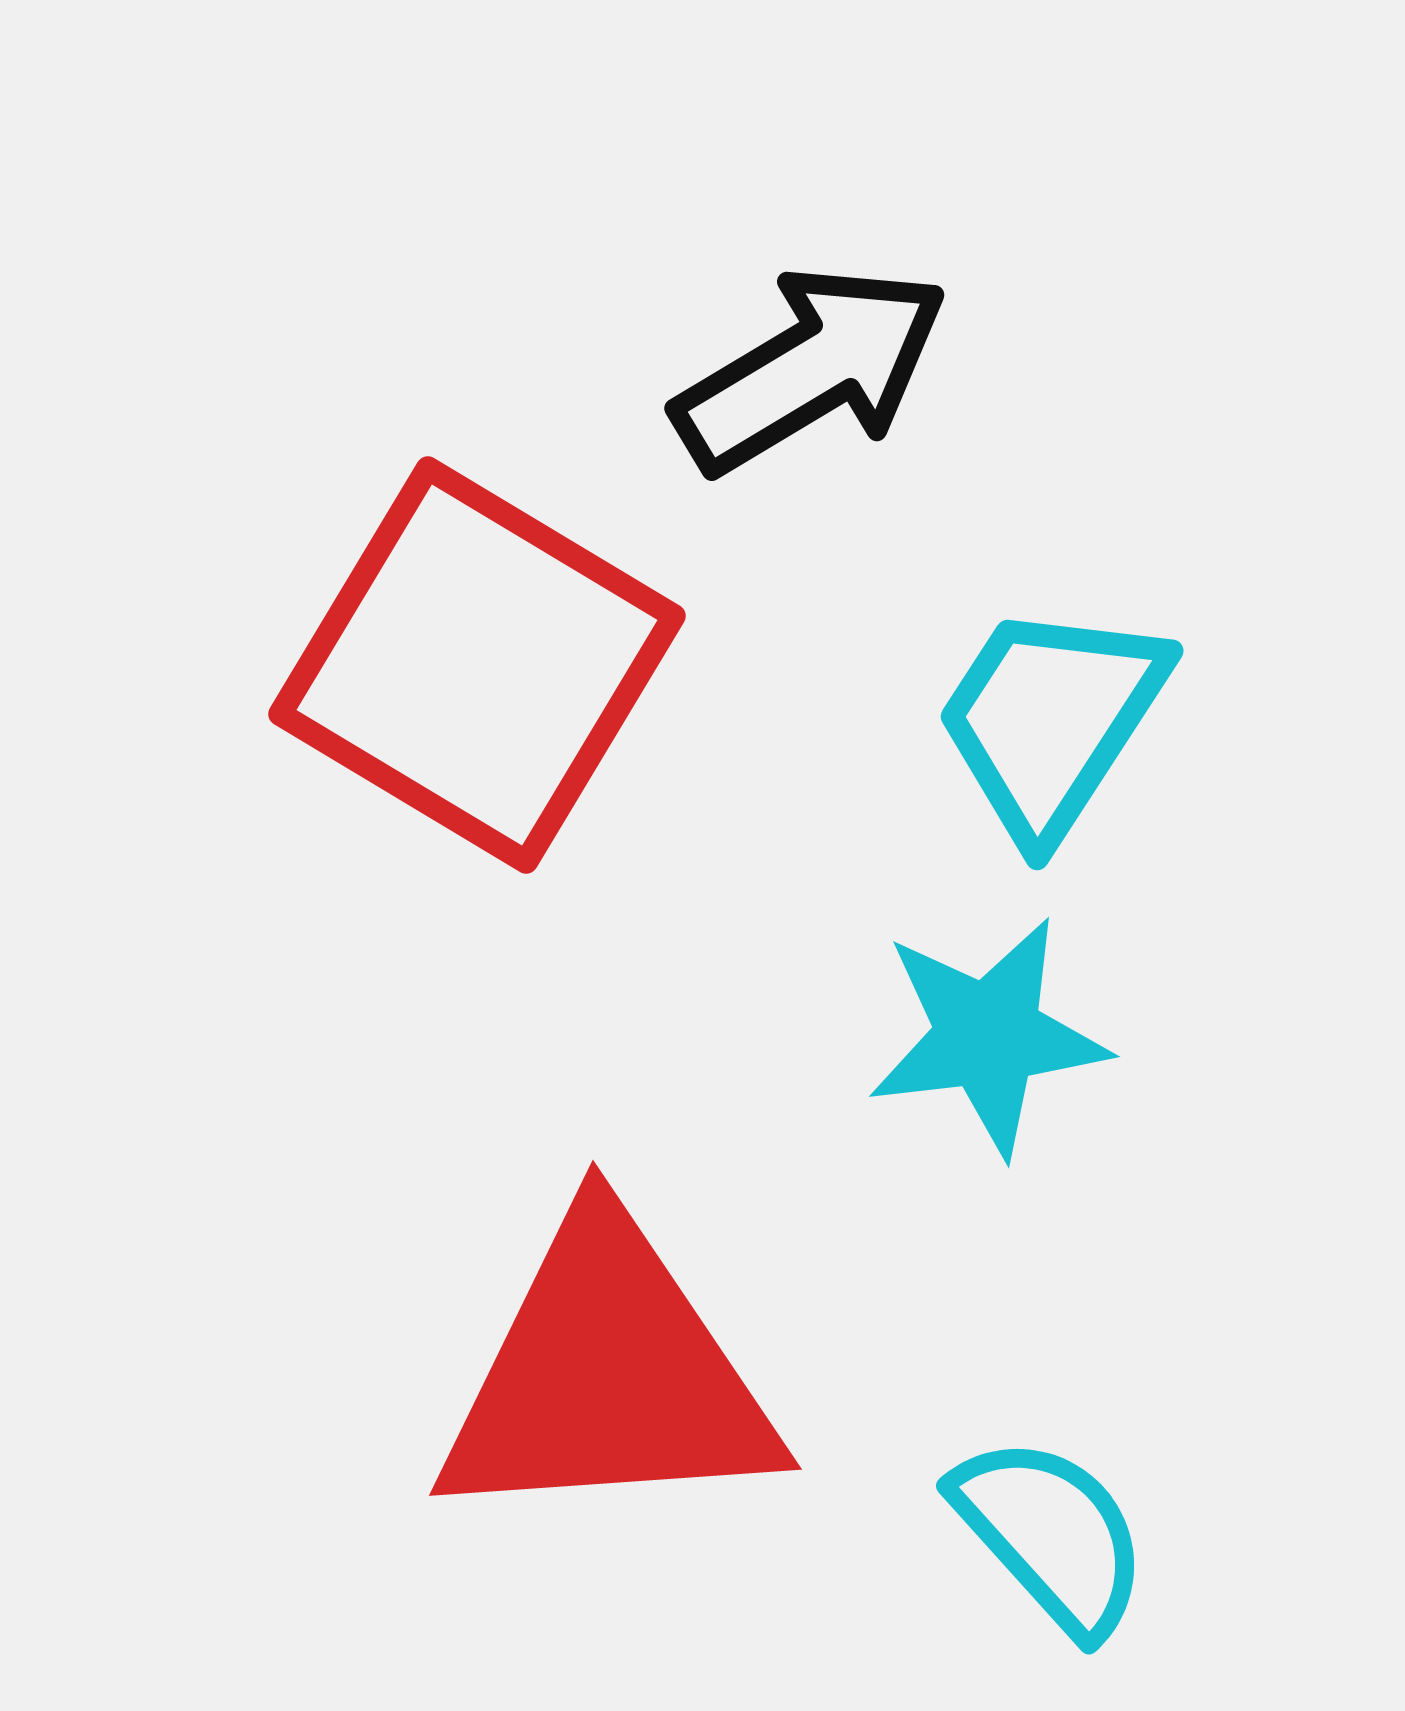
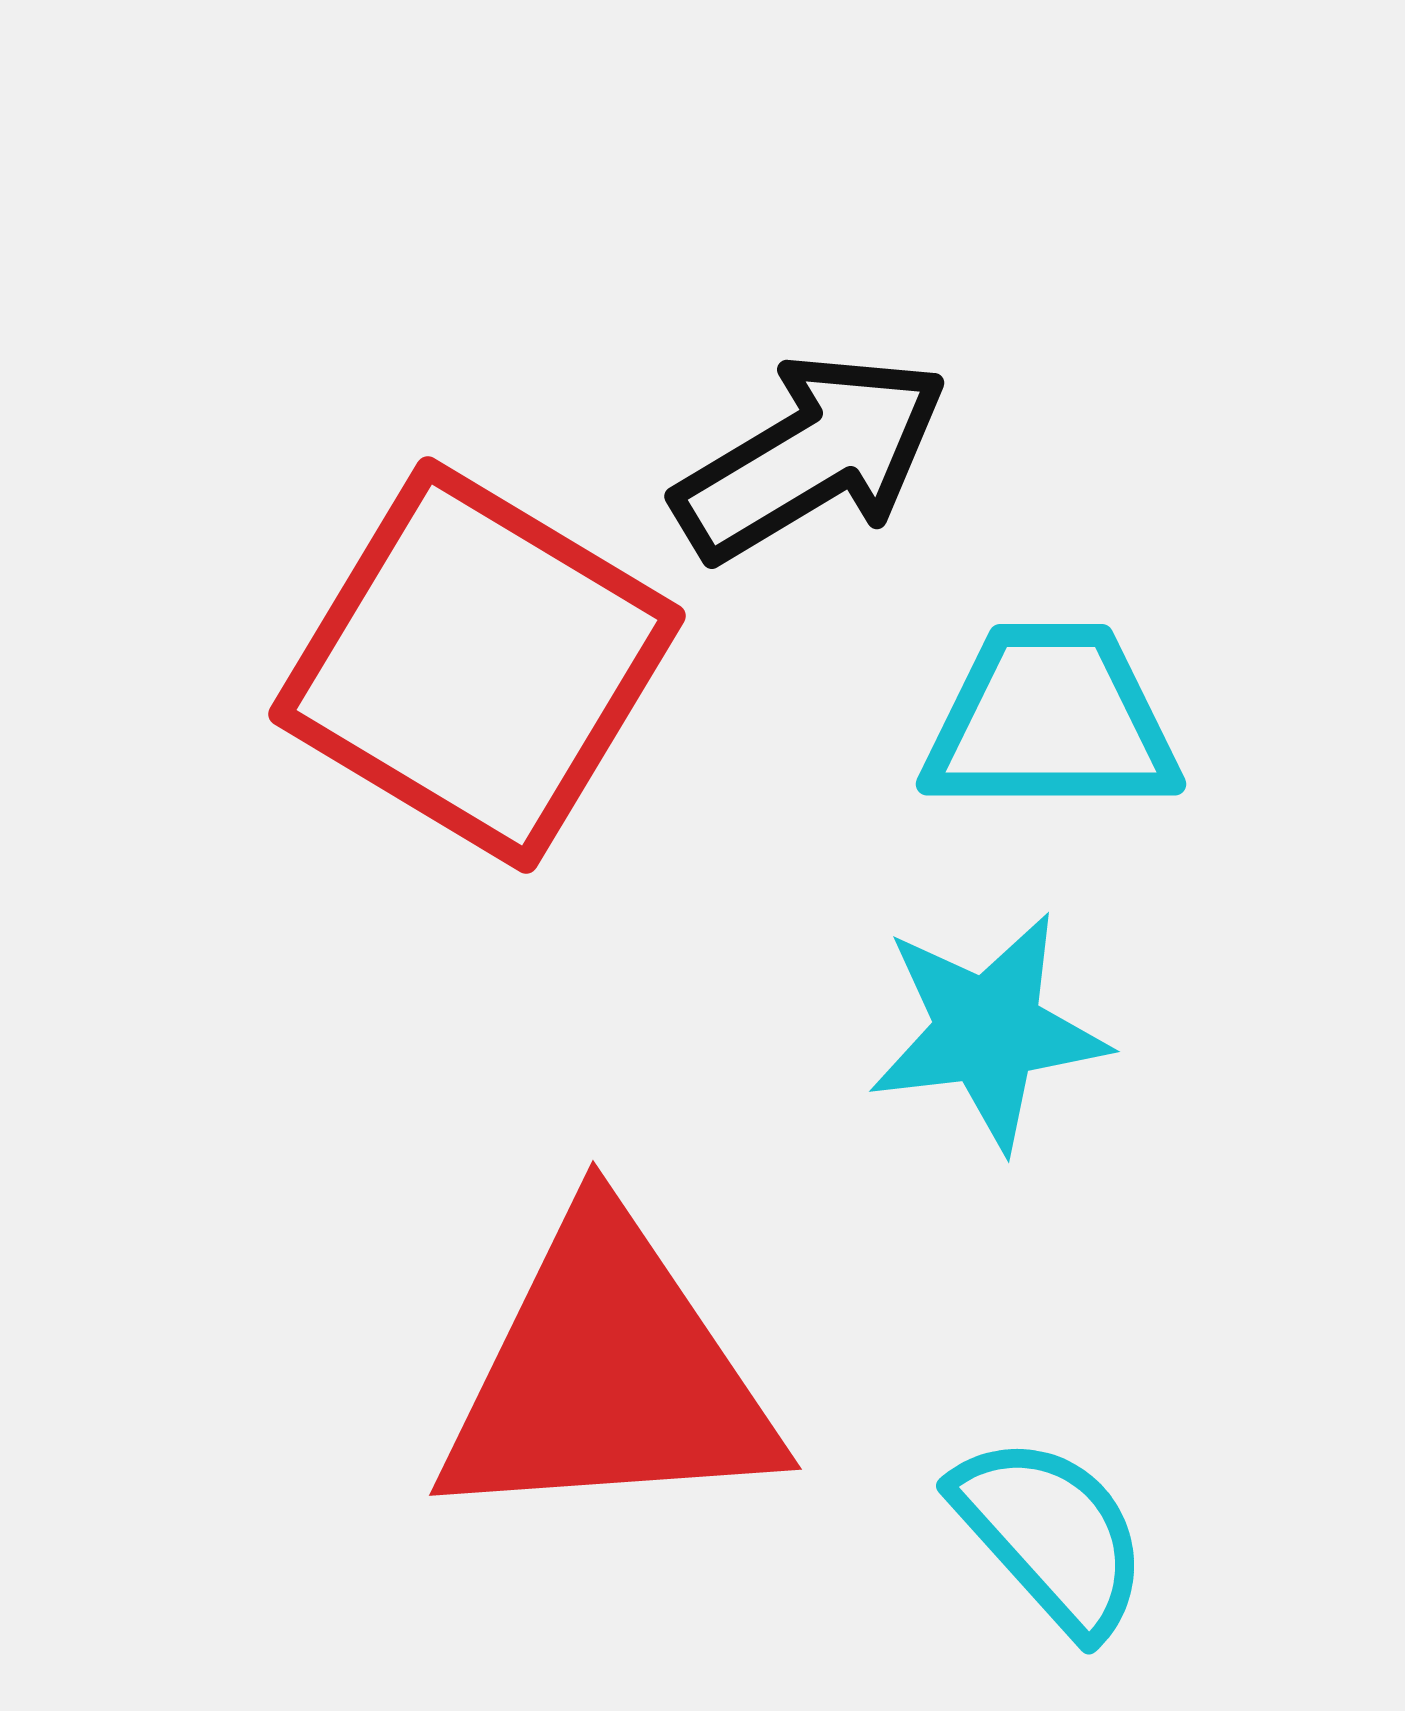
black arrow: moved 88 px down
cyan trapezoid: rotated 57 degrees clockwise
cyan star: moved 5 px up
